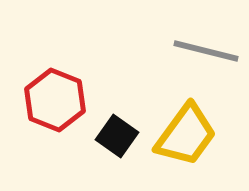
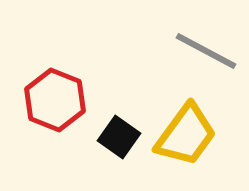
gray line: rotated 14 degrees clockwise
black square: moved 2 px right, 1 px down
